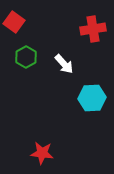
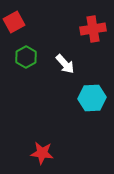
red square: rotated 25 degrees clockwise
white arrow: moved 1 px right
